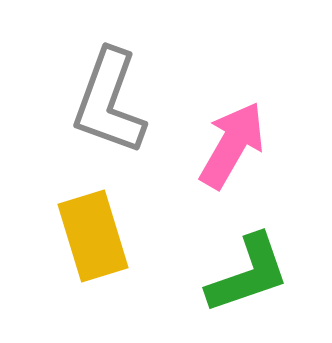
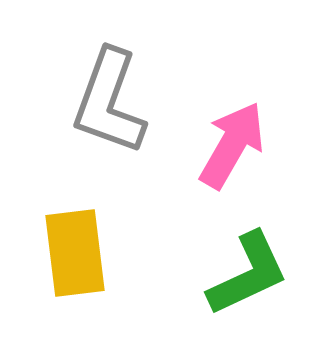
yellow rectangle: moved 18 px left, 17 px down; rotated 10 degrees clockwise
green L-shape: rotated 6 degrees counterclockwise
